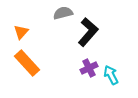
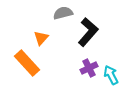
orange triangle: moved 20 px right, 6 px down
